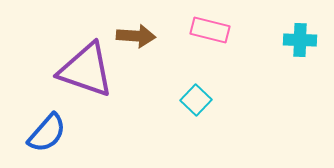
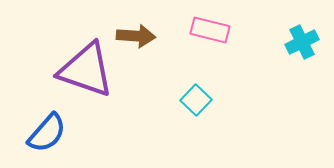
cyan cross: moved 2 px right, 2 px down; rotated 28 degrees counterclockwise
